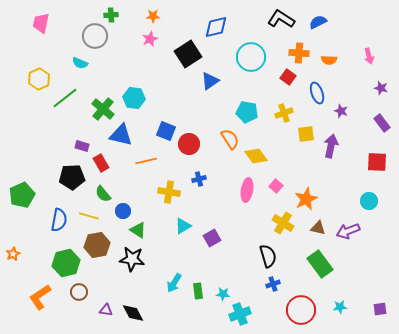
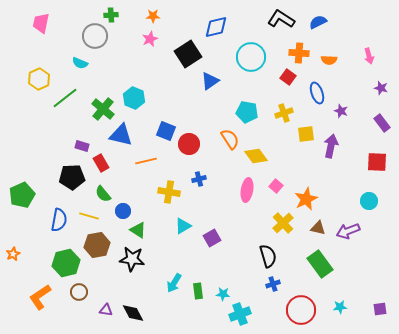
cyan hexagon at (134, 98): rotated 15 degrees clockwise
yellow cross at (283, 223): rotated 15 degrees clockwise
